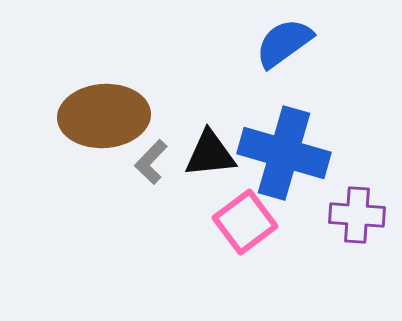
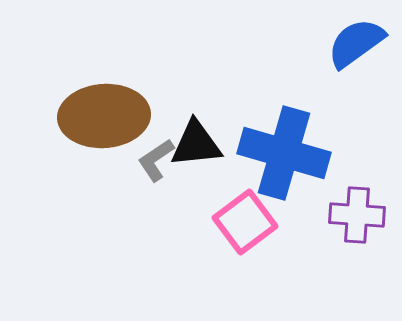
blue semicircle: moved 72 px right
black triangle: moved 14 px left, 10 px up
gray L-shape: moved 5 px right, 2 px up; rotated 12 degrees clockwise
